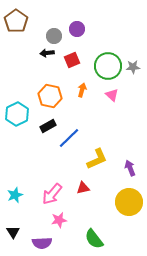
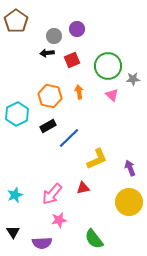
gray star: moved 12 px down
orange arrow: moved 3 px left, 2 px down; rotated 24 degrees counterclockwise
